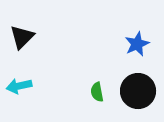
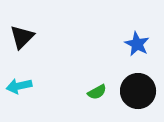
blue star: rotated 20 degrees counterclockwise
green semicircle: rotated 108 degrees counterclockwise
